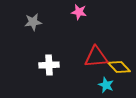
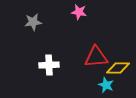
yellow diamond: moved 1 px left, 1 px down; rotated 45 degrees counterclockwise
